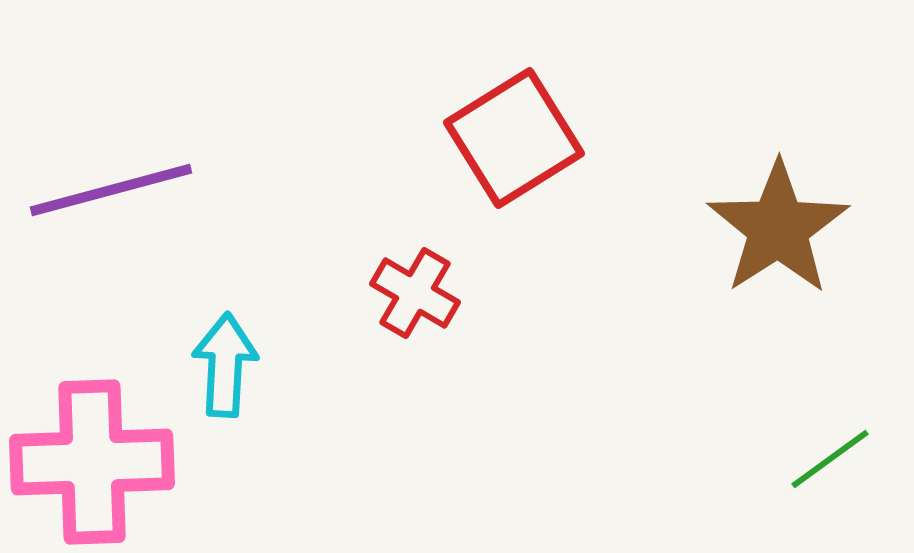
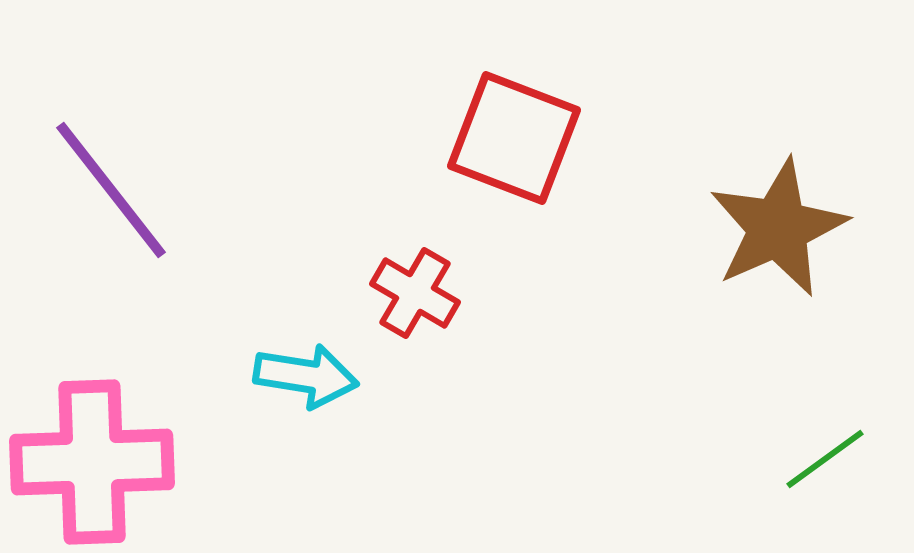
red square: rotated 37 degrees counterclockwise
purple line: rotated 67 degrees clockwise
brown star: rotated 9 degrees clockwise
cyan arrow: moved 81 px right, 11 px down; rotated 96 degrees clockwise
green line: moved 5 px left
